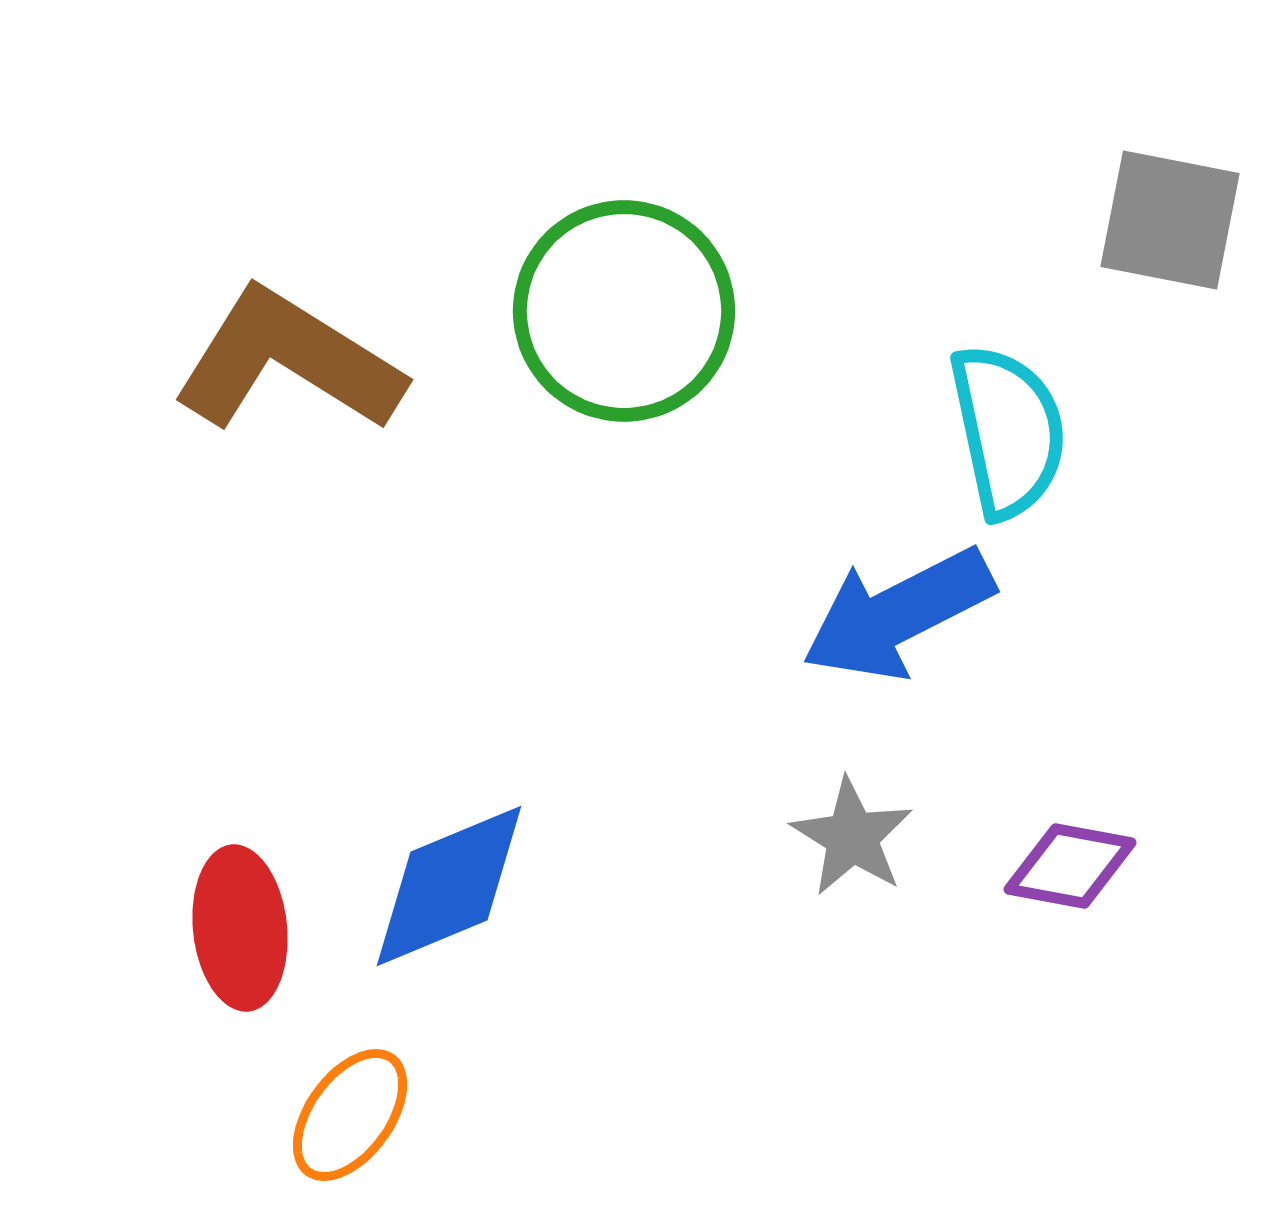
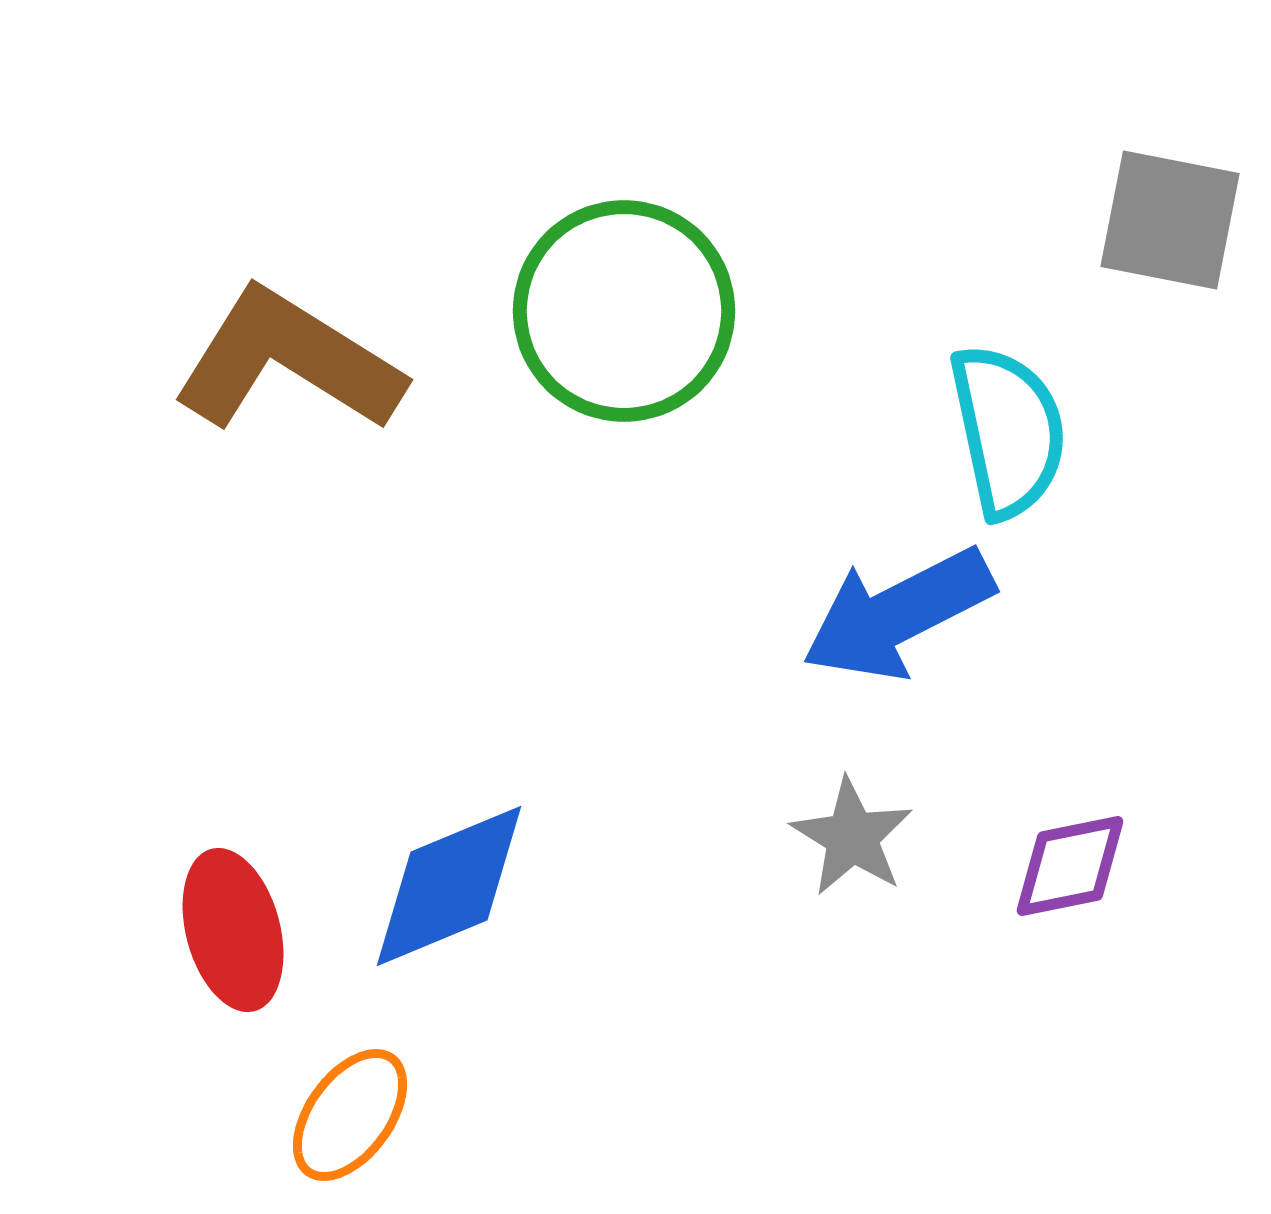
purple diamond: rotated 22 degrees counterclockwise
red ellipse: moved 7 px left, 2 px down; rotated 9 degrees counterclockwise
